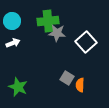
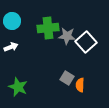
green cross: moved 7 px down
gray star: moved 10 px right, 3 px down
white arrow: moved 2 px left, 4 px down
